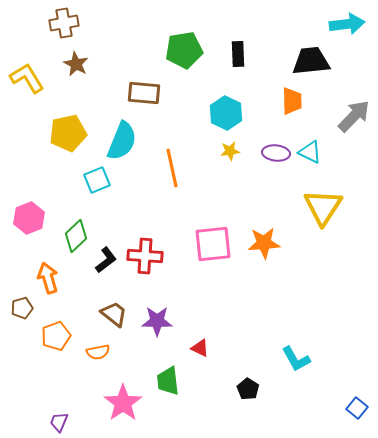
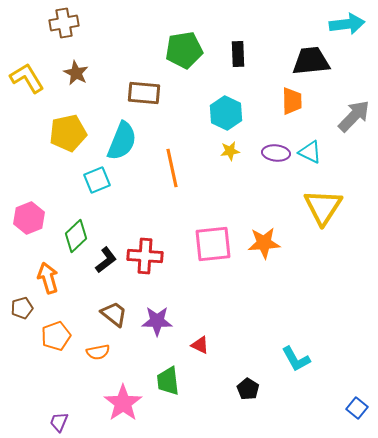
brown star: moved 9 px down
red triangle: moved 3 px up
